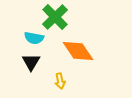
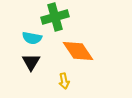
green cross: rotated 28 degrees clockwise
cyan semicircle: moved 2 px left
yellow arrow: moved 4 px right
